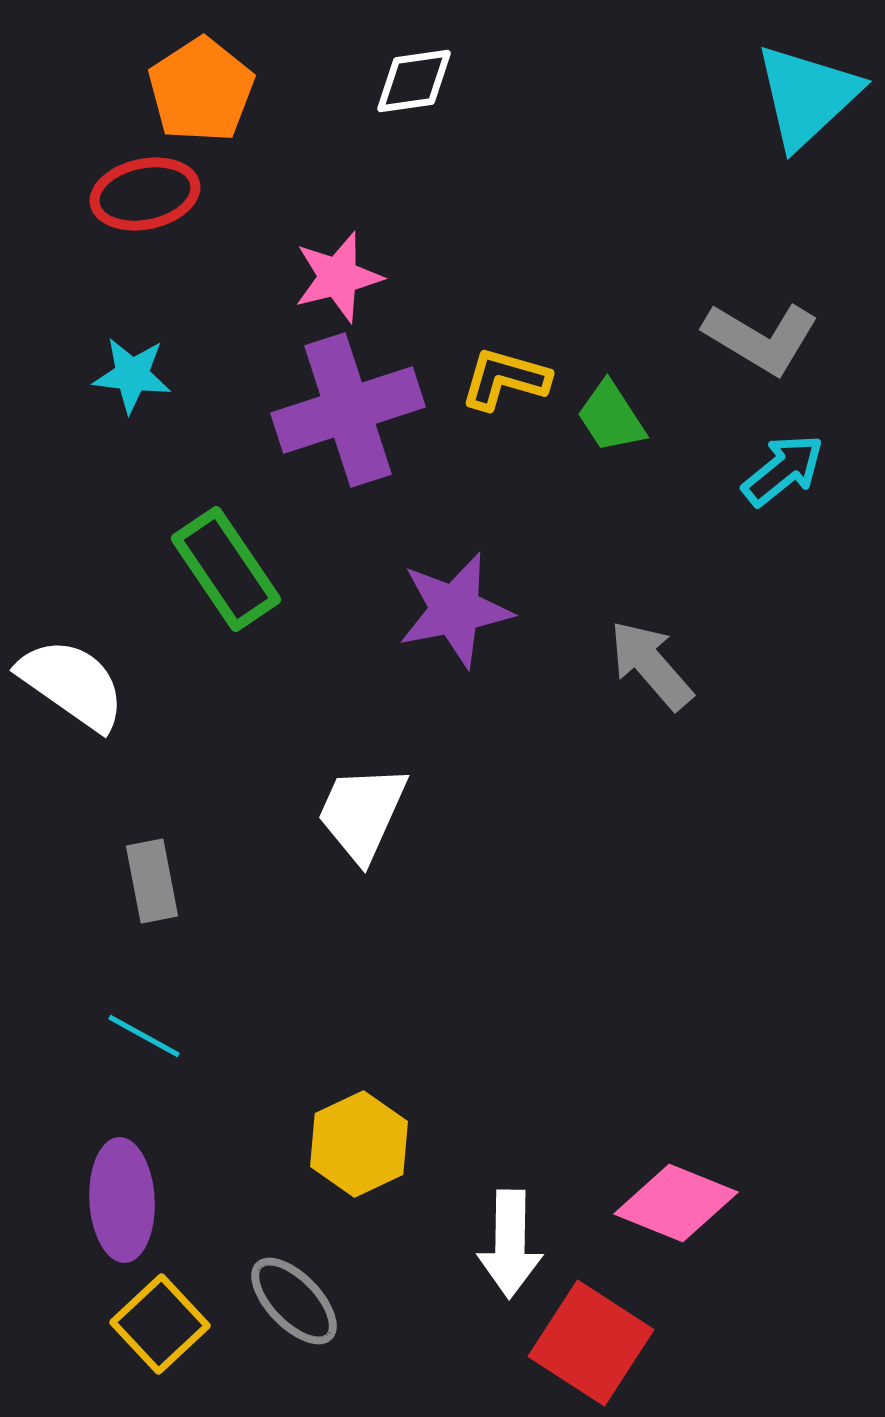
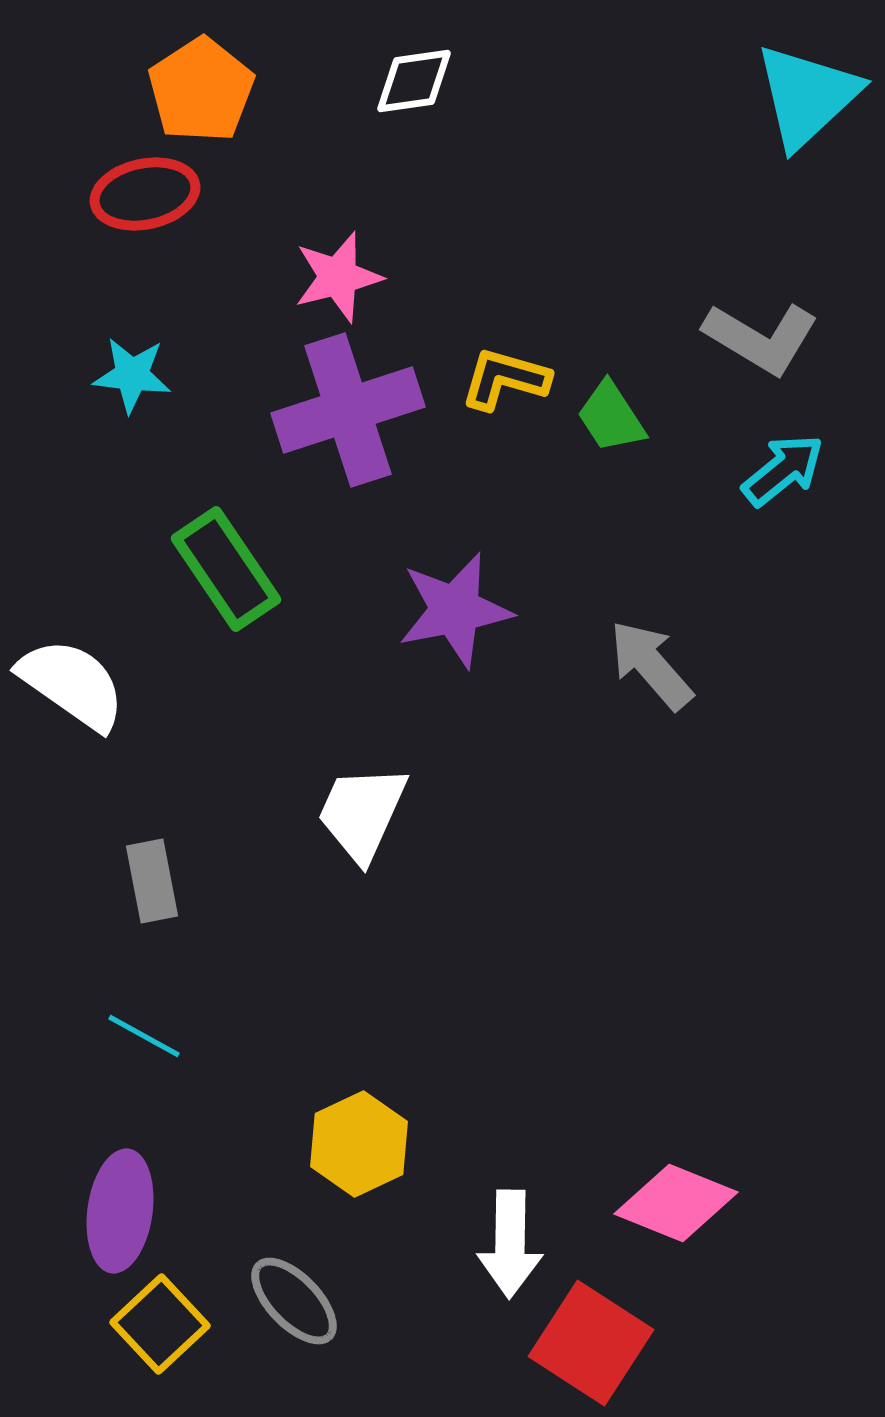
purple ellipse: moved 2 px left, 11 px down; rotated 11 degrees clockwise
